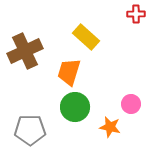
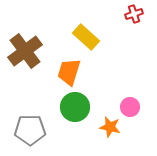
red cross: moved 2 px left; rotated 18 degrees counterclockwise
brown cross: rotated 12 degrees counterclockwise
pink circle: moved 1 px left, 3 px down
